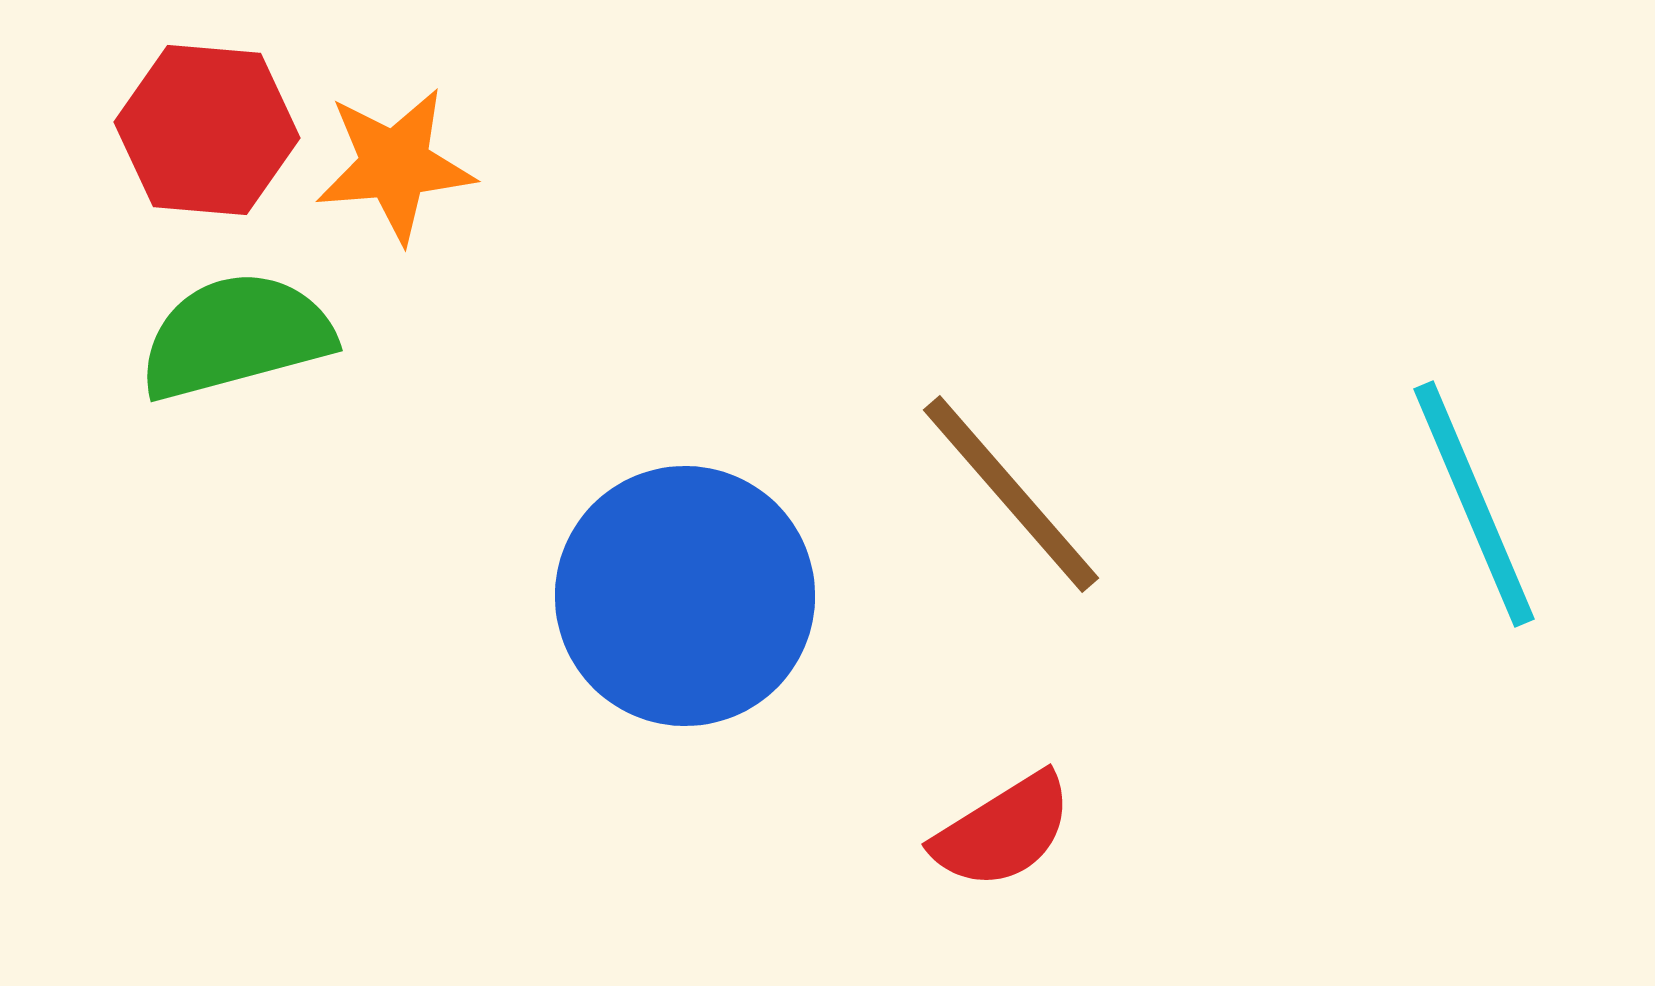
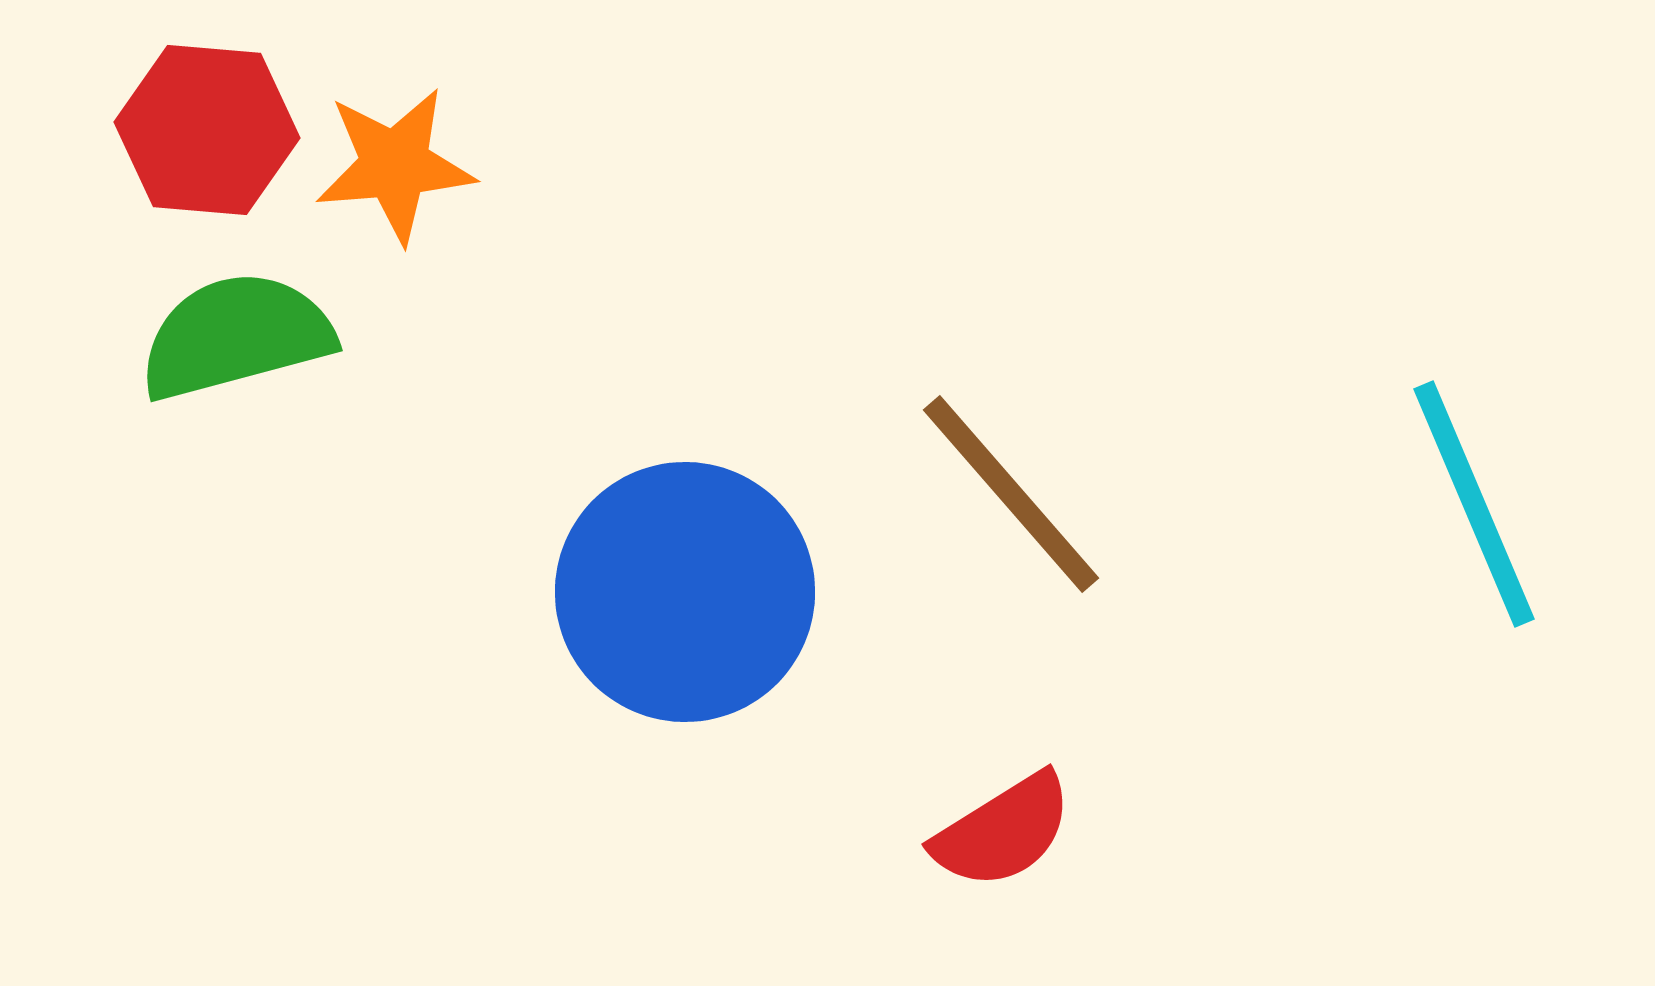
blue circle: moved 4 px up
